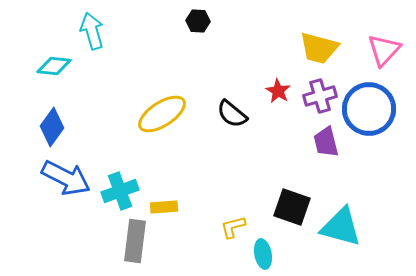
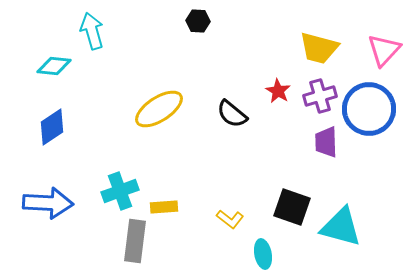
yellow ellipse: moved 3 px left, 5 px up
blue diamond: rotated 21 degrees clockwise
purple trapezoid: rotated 12 degrees clockwise
blue arrow: moved 18 px left, 25 px down; rotated 24 degrees counterclockwise
yellow L-shape: moved 3 px left, 8 px up; rotated 128 degrees counterclockwise
